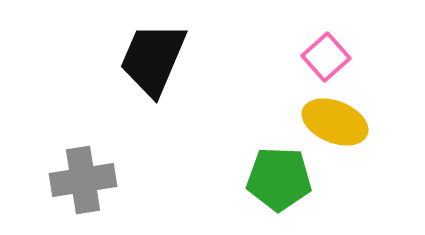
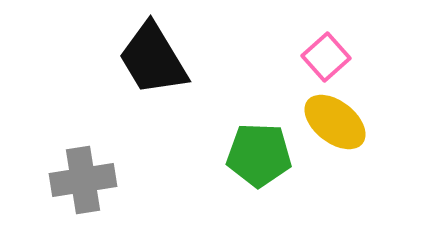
black trapezoid: rotated 54 degrees counterclockwise
yellow ellipse: rotated 16 degrees clockwise
green pentagon: moved 20 px left, 24 px up
